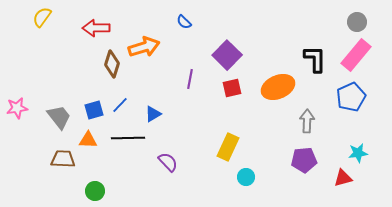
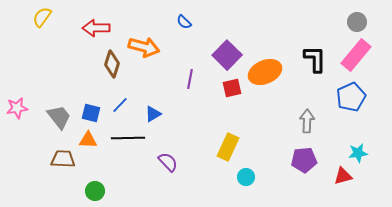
orange arrow: rotated 32 degrees clockwise
orange ellipse: moved 13 px left, 15 px up
blue square: moved 3 px left, 3 px down; rotated 30 degrees clockwise
red triangle: moved 2 px up
